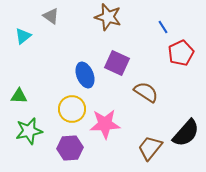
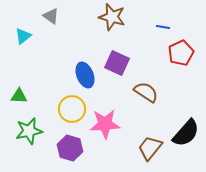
brown star: moved 4 px right
blue line: rotated 48 degrees counterclockwise
purple hexagon: rotated 20 degrees clockwise
